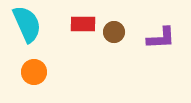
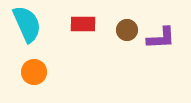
brown circle: moved 13 px right, 2 px up
